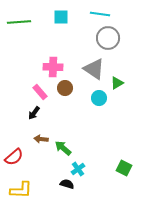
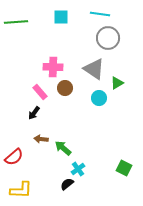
green line: moved 3 px left
black semicircle: rotated 56 degrees counterclockwise
